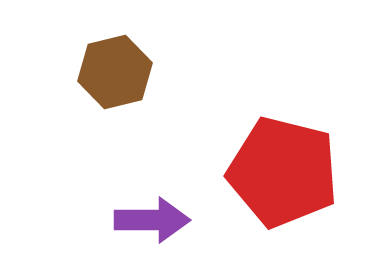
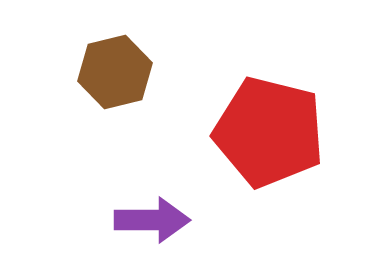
red pentagon: moved 14 px left, 40 px up
